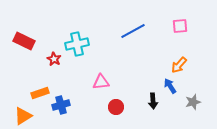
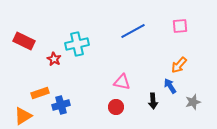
pink triangle: moved 21 px right; rotated 18 degrees clockwise
